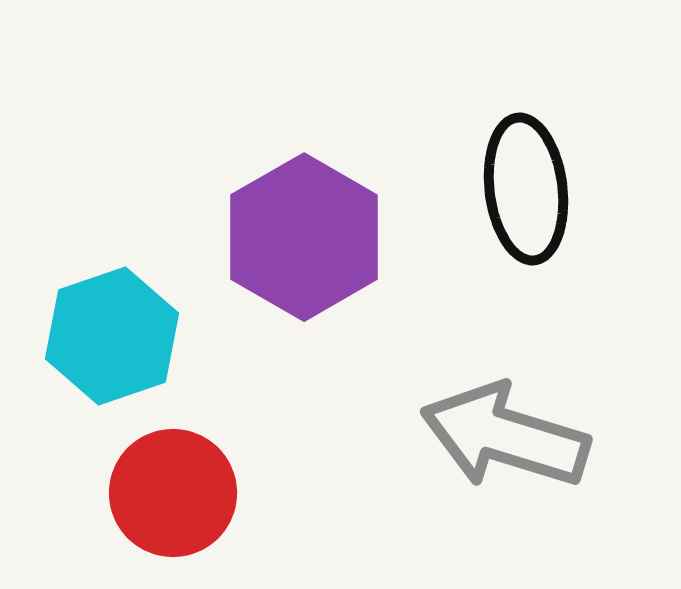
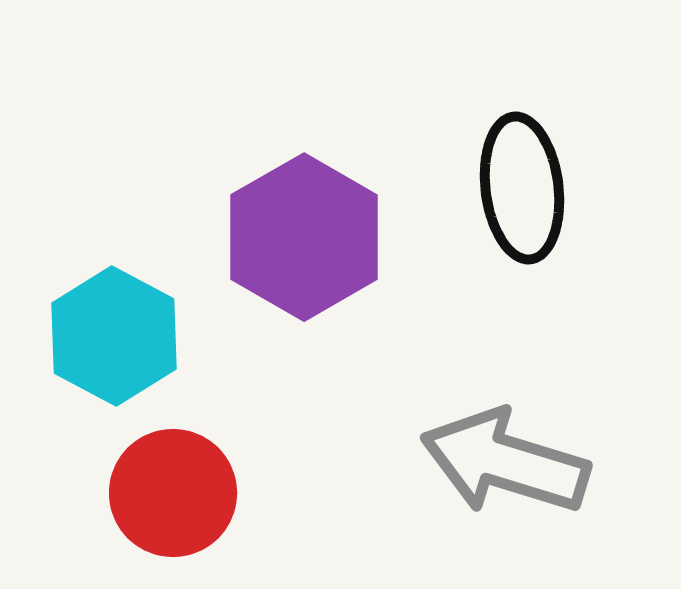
black ellipse: moved 4 px left, 1 px up
cyan hexagon: moved 2 px right; rotated 13 degrees counterclockwise
gray arrow: moved 26 px down
